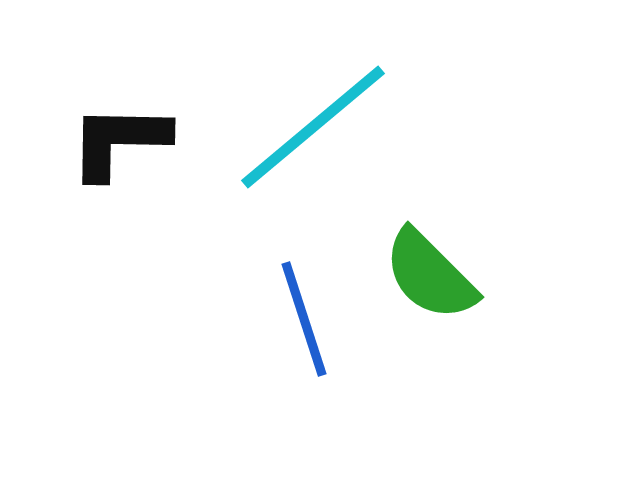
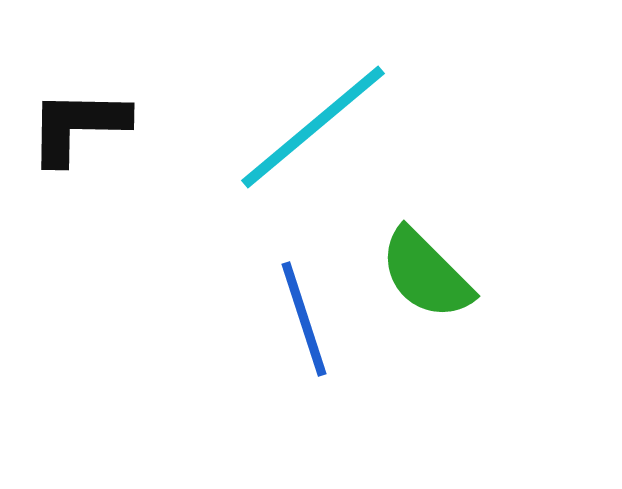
black L-shape: moved 41 px left, 15 px up
green semicircle: moved 4 px left, 1 px up
